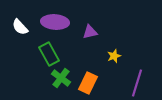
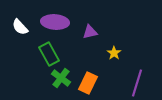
yellow star: moved 3 px up; rotated 16 degrees counterclockwise
